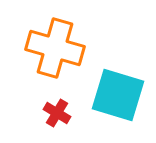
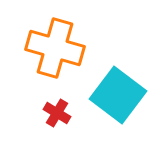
cyan square: rotated 20 degrees clockwise
